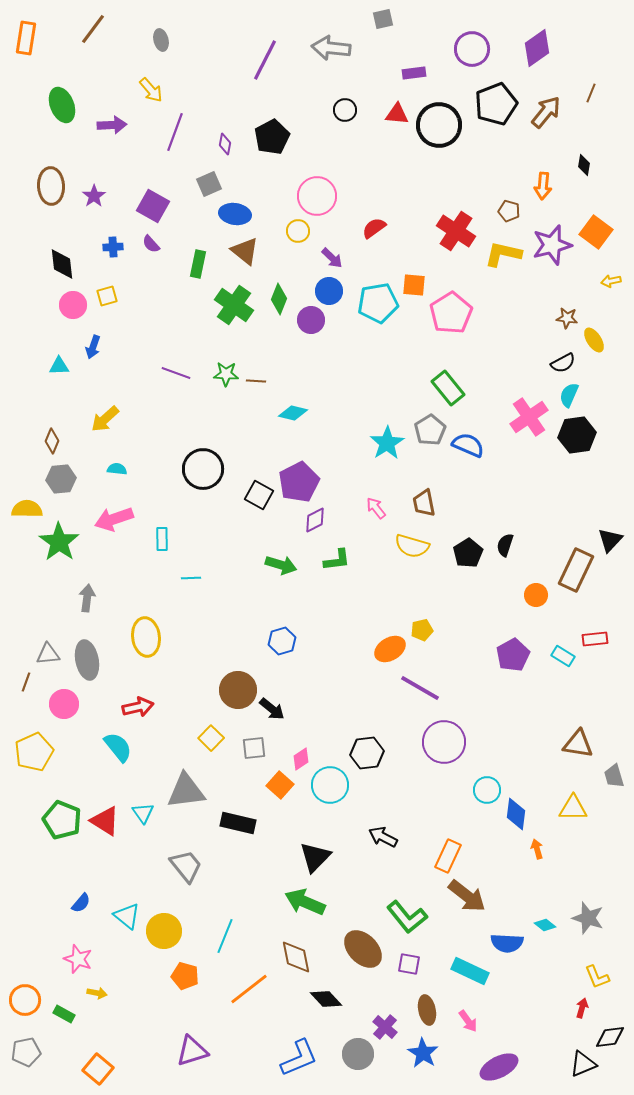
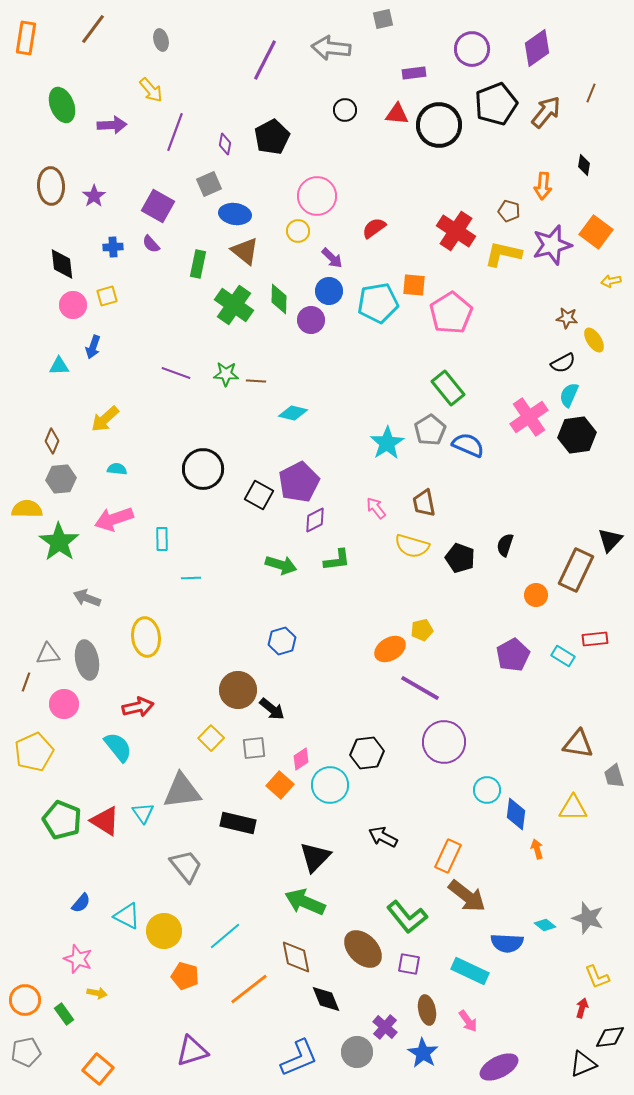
purple square at (153, 206): moved 5 px right
green diamond at (279, 299): rotated 20 degrees counterclockwise
black pentagon at (468, 553): moved 8 px left, 5 px down; rotated 20 degrees counterclockwise
gray arrow at (87, 598): rotated 76 degrees counterclockwise
gray triangle at (186, 791): moved 4 px left
cyan triangle at (127, 916): rotated 12 degrees counterclockwise
cyan line at (225, 936): rotated 28 degrees clockwise
black diamond at (326, 999): rotated 20 degrees clockwise
green rectangle at (64, 1014): rotated 25 degrees clockwise
gray circle at (358, 1054): moved 1 px left, 2 px up
